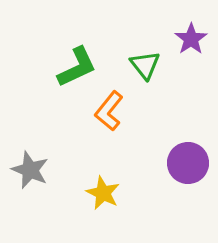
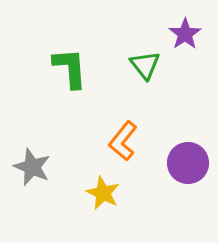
purple star: moved 6 px left, 5 px up
green L-shape: moved 7 px left, 1 px down; rotated 69 degrees counterclockwise
orange L-shape: moved 14 px right, 30 px down
gray star: moved 2 px right, 3 px up
